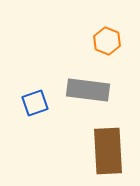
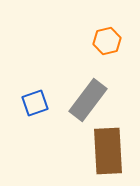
orange hexagon: rotated 24 degrees clockwise
gray rectangle: moved 10 px down; rotated 60 degrees counterclockwise
